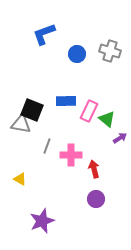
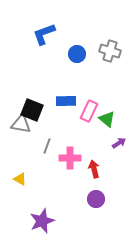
purple arrow: moved 1 px left, 5 px down
pink cross: moved 1 px left, 3 px down
